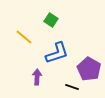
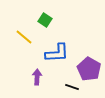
green square: moved 6 px left
blue L-shape: rotated 15 degrees clockwise
